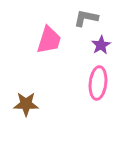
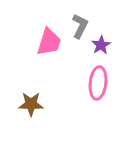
gray L-shape: moved 6 px left, 8 px down; rotated 105 degrees clockwise
pink trapezoid: moved 2 px down
brown star: moved 5 px right
